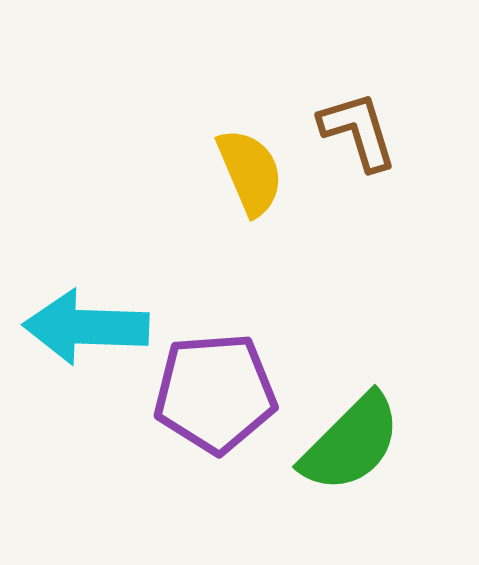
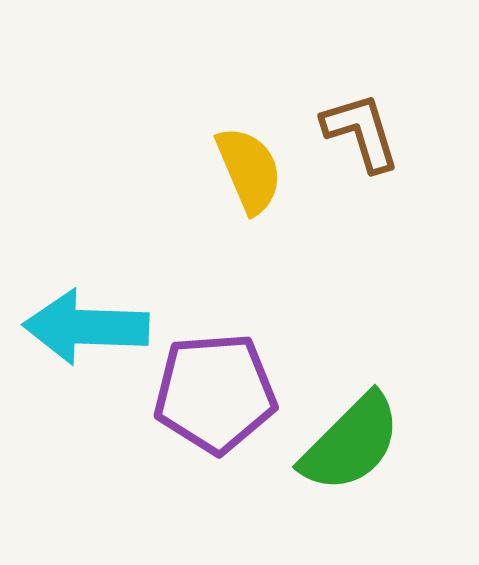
brown L-shape: moved 3 px right, 1 px down
yellow semicircle: moved 1 px left, 2 px up
